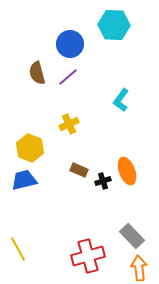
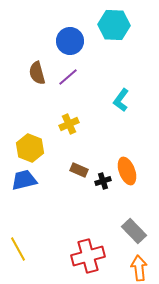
blue circle: moved 3 px up
gray rectangle: moved 2 px right, 5 px up
